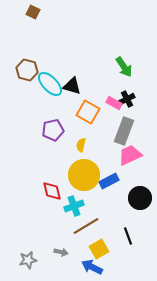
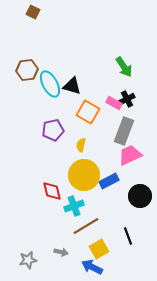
brown hexagon: rotated 20 degrees counterclockwise
cyan ellipse: rotated 16 degrees clockwise
black circle: moved 2 px up
